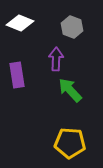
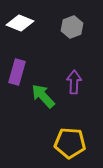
gray hexagon: rotated 20 degrees clockwise
purple arrow: moved 18 px right, 23 px down
purple rectangle: moved 3 px up; rotated 25 degrees clockwise
green arrow: moved 27 px left, 6 px down
